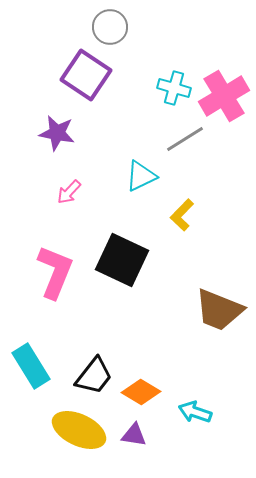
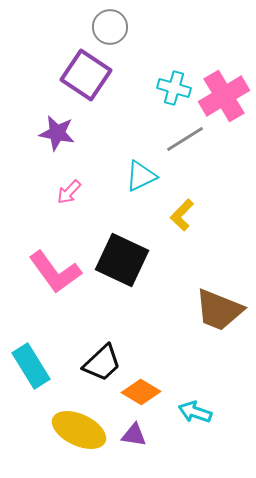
pink L-shape: rotated 122 degrees clockwise
black trapezoid: moved 8 px right, 13 px up; rotated 9 degrees clockwise
